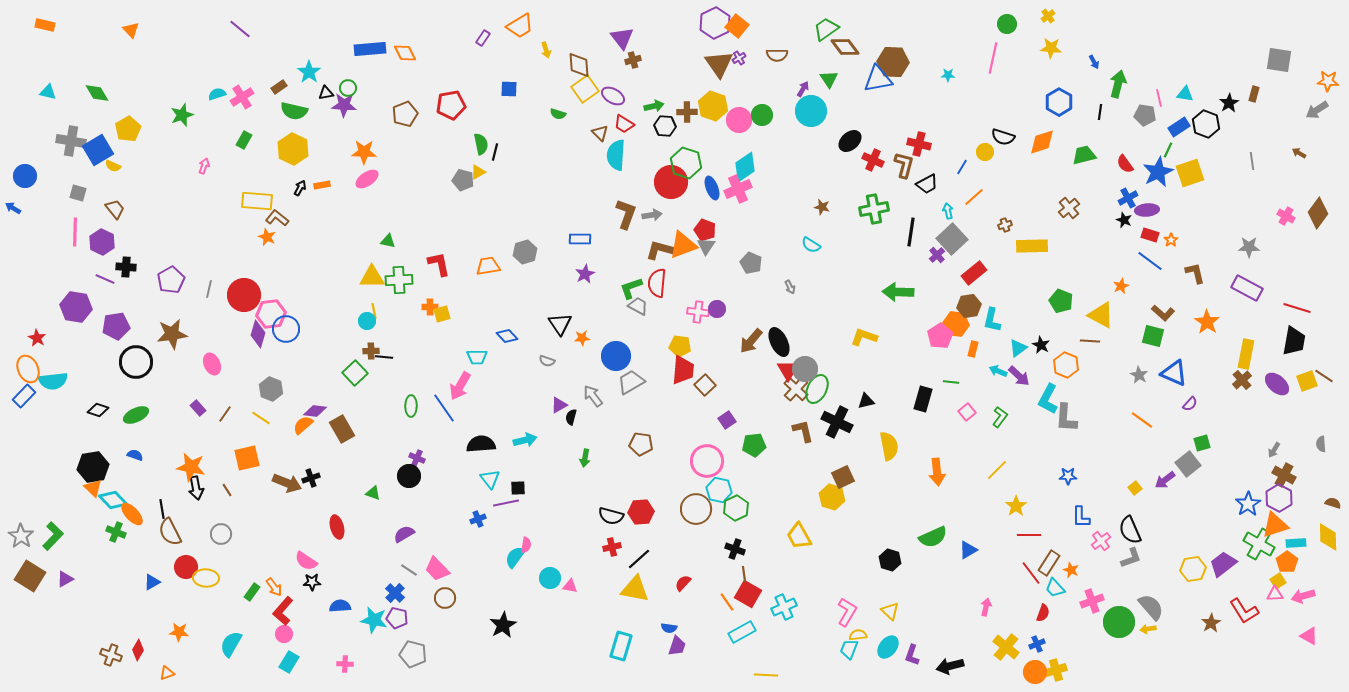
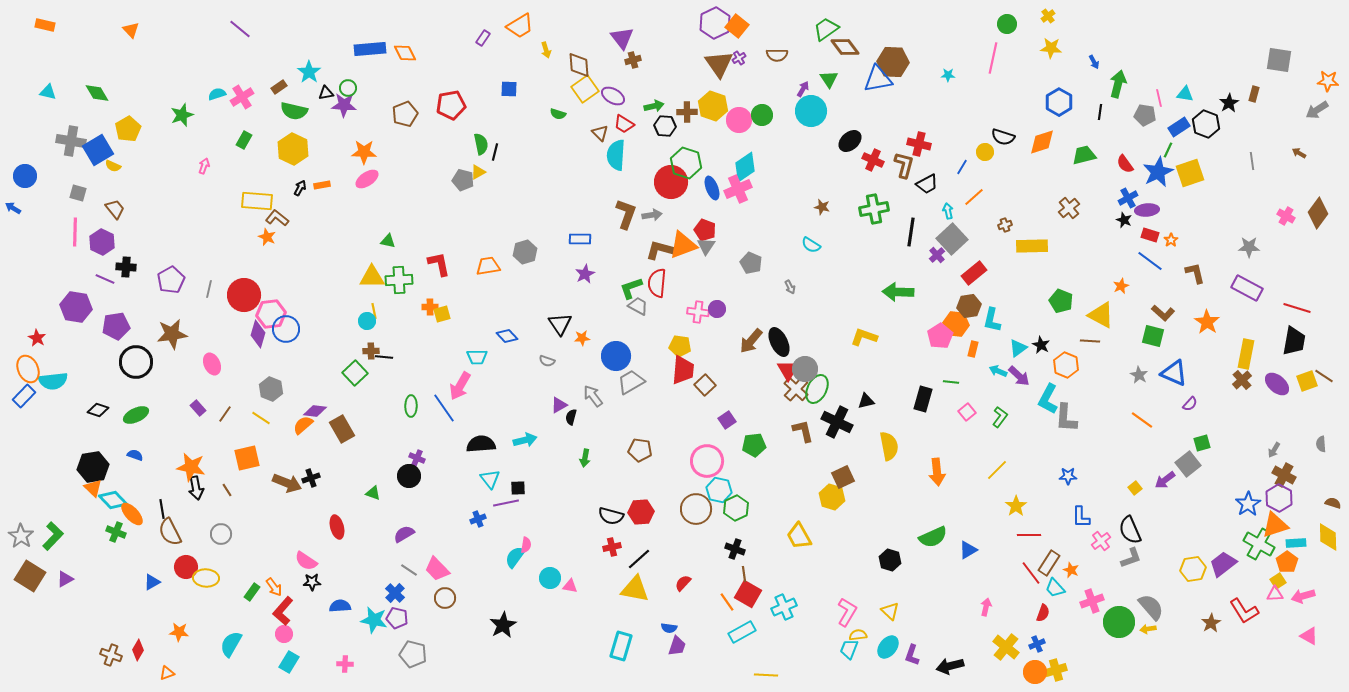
brown pentagon at (641, 444): moved 1 px left, 6 px down
